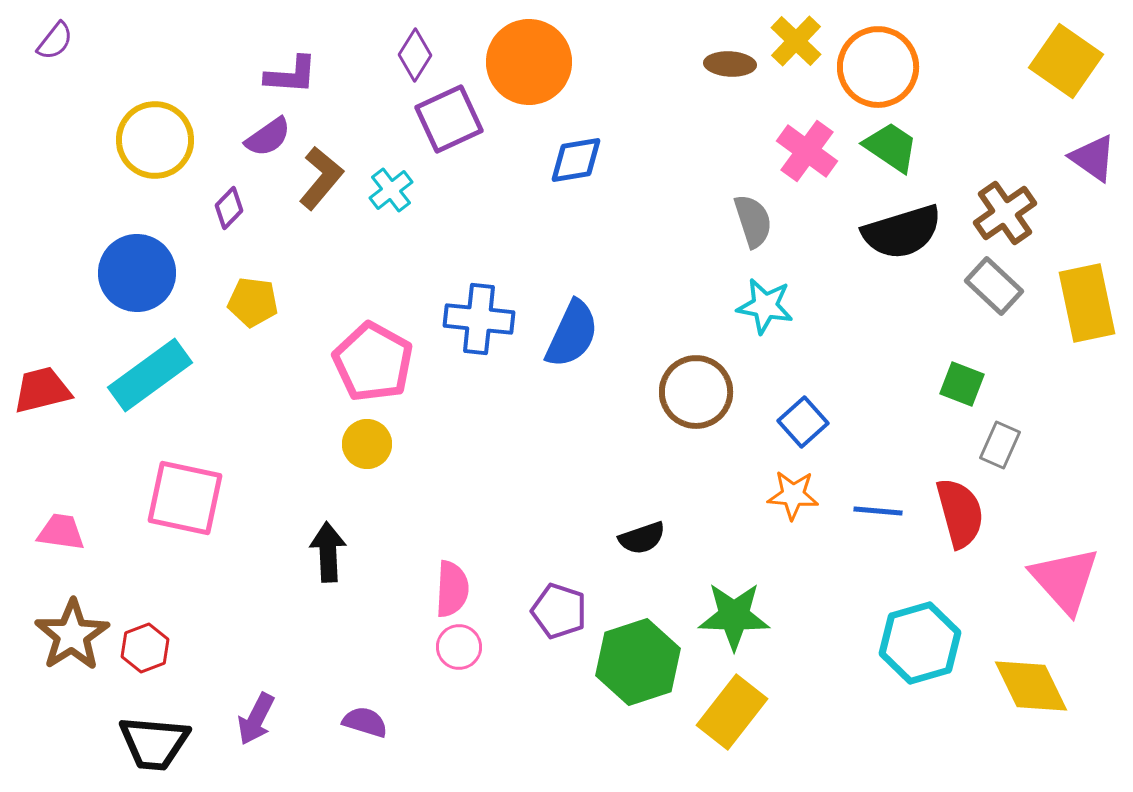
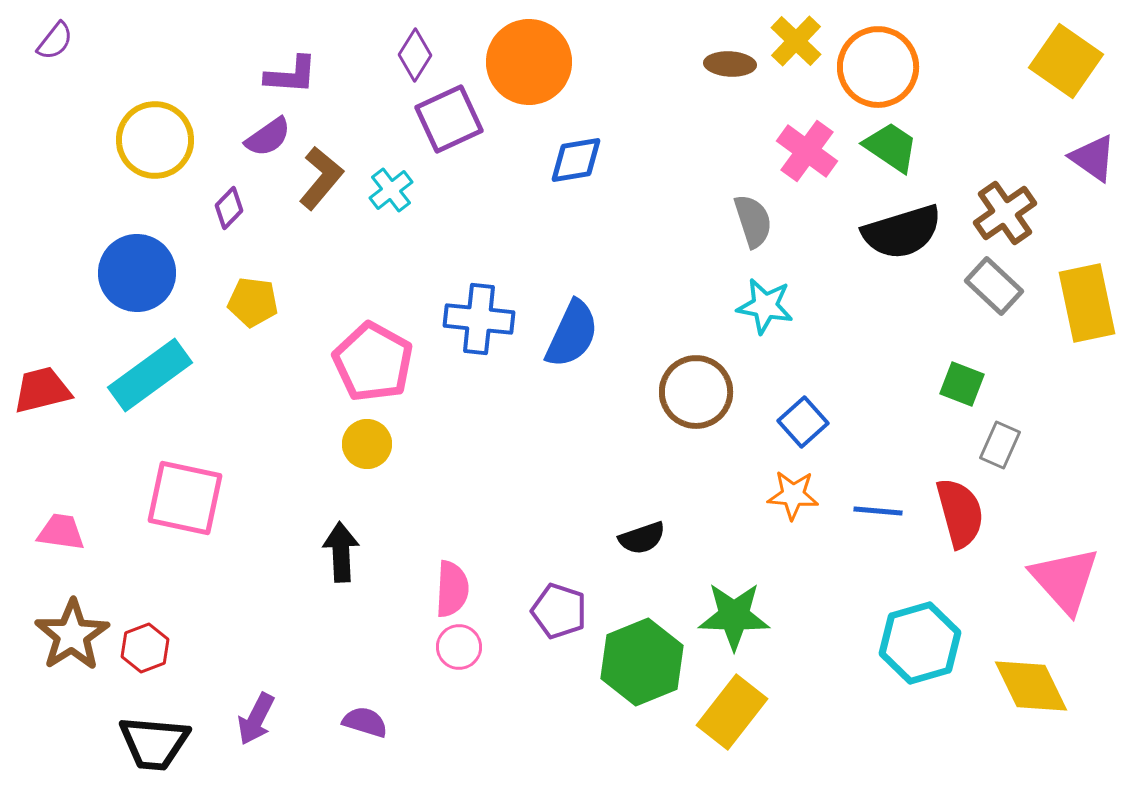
black arrow at (328, 552): moved 13 px right
green hexagon at (638, 662): moved 4 px right; rotated 4 degrees counterclockwise
